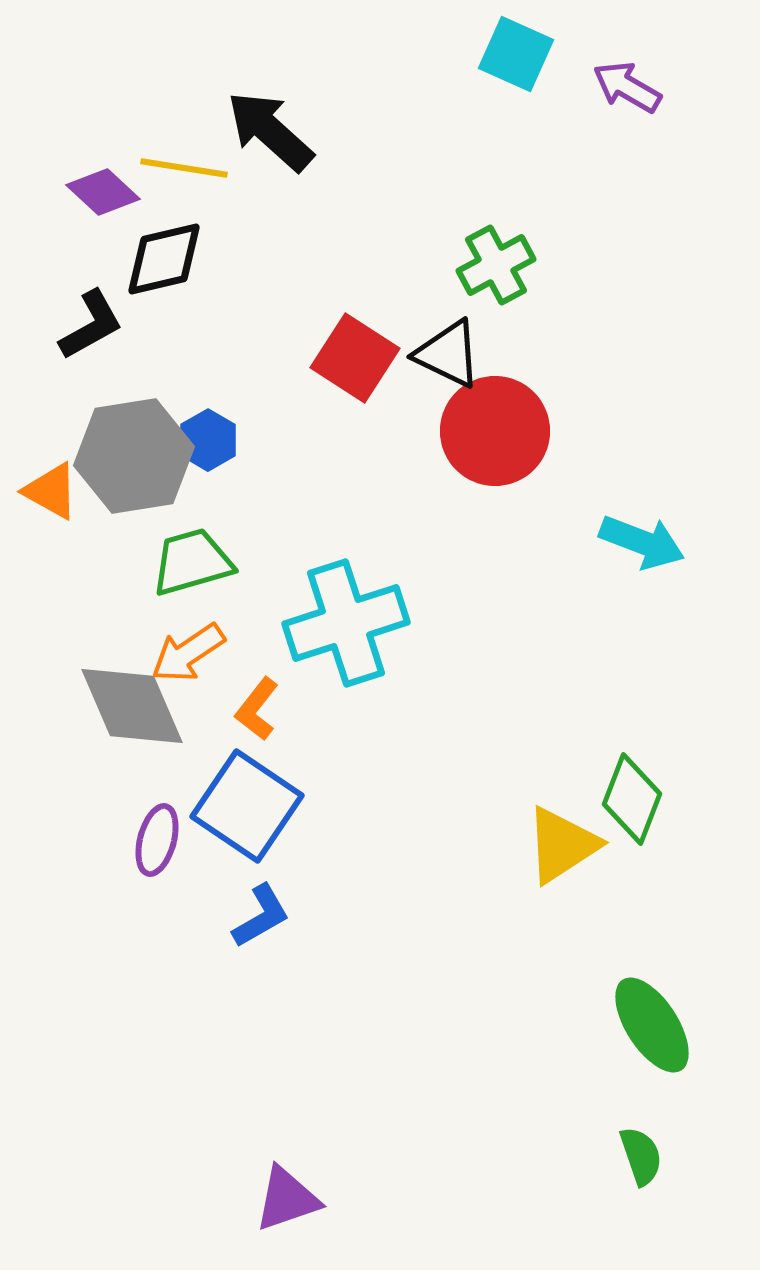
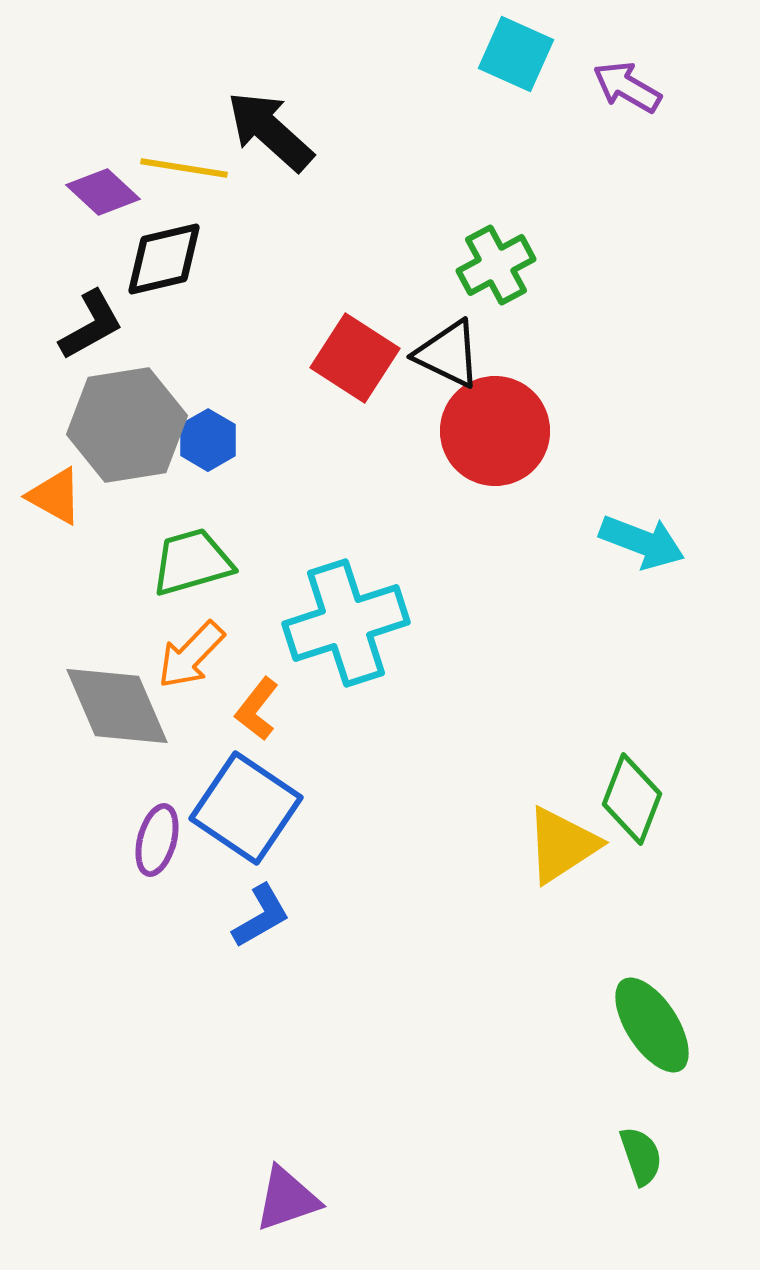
gray hexagon: moved 7 px left, 31 px up
orange triangle: moved 4 px right, 5 px down
orange arrow: moved 3 px right, 2 px down; rotated 12 degrees counterclockwise
gray diamond: moved 15 px left
blue square: moved 1 px left, 2 px down
